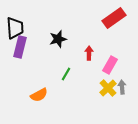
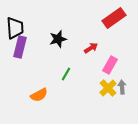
red arrow: moved 2 px right, 5 px up; rotated 56 degrees clockwise
